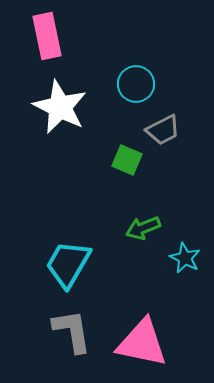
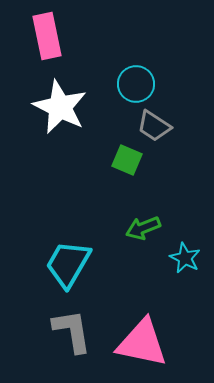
gray trapezoid: moved 9 px left, 4 px up; rotated 60 degrees clockwise
